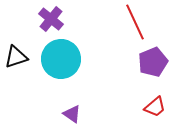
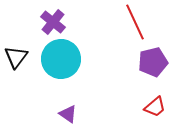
purple cross: moved 2 px right, 3 px down
black triangle: rotated 35 degrees counterclockwise
purple pentagon: rotated 8 degrees clockwise
purple triangle: moved 4 px left
